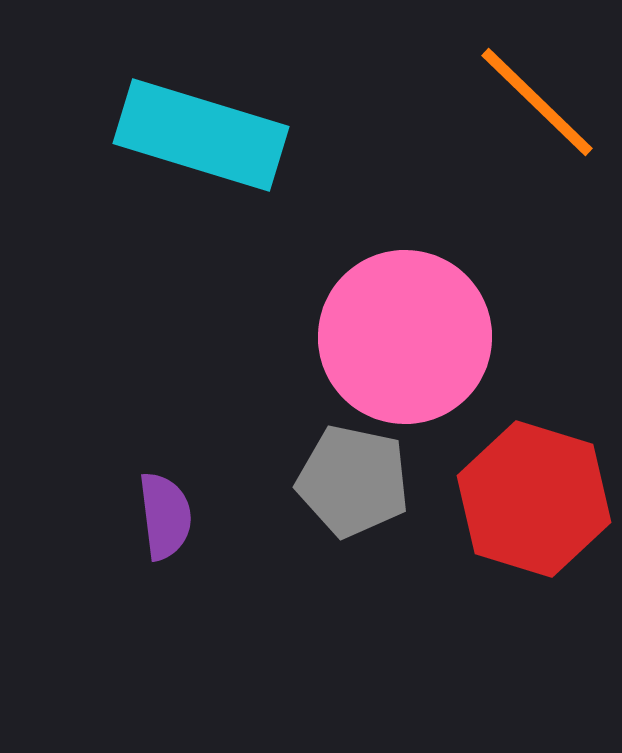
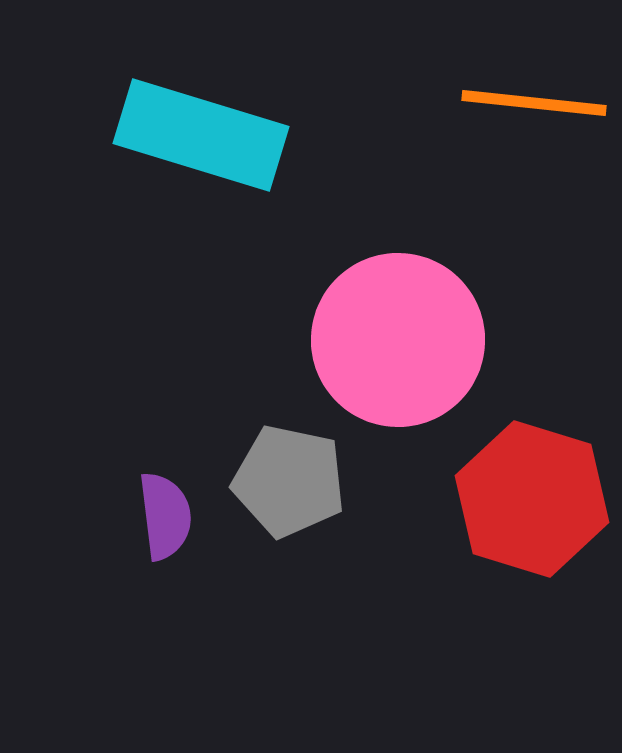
orange line: moved 3 px left, 1 px down; rotated 38 degrees counterclockwise
pink circle: moved 7 px left, 3 px down
gray pentagon: moved 64 px left
red hexagon: moved 2 px left
